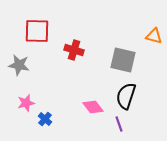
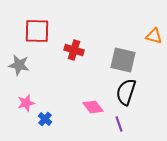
black semicircle: moved 4 px up
